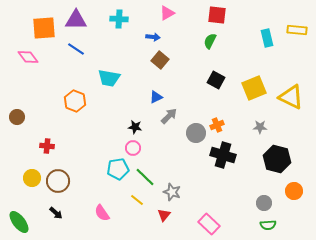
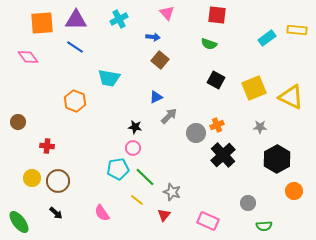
pink triangle at (167, 13): rotated 42 degrees counterclockwise
cyan cross at (119, 19): rotated 30 degrees counterclockwise
orange square at (44, 28): moved 2 px left, 5 px up
cyan rectangle at (267, 38): rotated 66 degrees clockwise
green semicircle at (210, 41): moved 1 px left, 3 px down; rotated 98 degrees counterclockwise
blue line at (76, 49): moved 1 px left, 2 px up
brown circle at (17, 117): moved 1 px right, 5 px down
black cross at (223, 155): rotated 30 degrees clockwise
black hexagon at (277, 159): rotated 16 degrees clockwise
gray circle at (264, 203): moved 16 px left
pink rectangle at (209, 224): moved 1 px left, 3 px up; rotated 20 degrees counterclockwise
green semicircle at (268, 225): moved 4 px left, 1 px down
